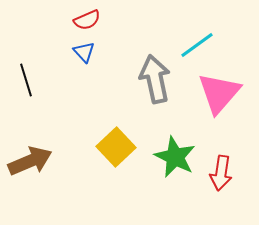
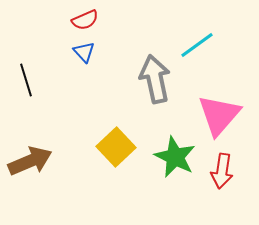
red semicircle: moved 2 px left
pink triangle: moved 22 px down
red arrow: moved 1 px right, 2 px up
